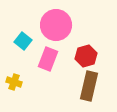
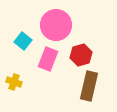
red hexagon: moved 5 px left, 1 px up
